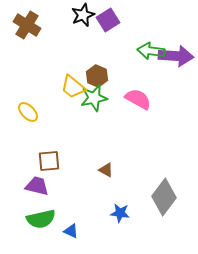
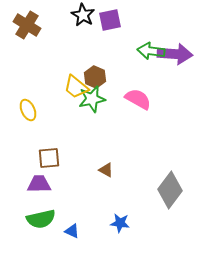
black star: rotated 20 degrees counterclockwise
purple square: moved 2 px right; rotated 20 degrees clockwise
purple arrow: moved 1 px left, 2 px up
brown hexagon: moved 2 px left, 1 px down
yellow trapezoid: moved 3 px right
green star: moved 2 px left, 1 px down
yellow ellipse: moved 2 px up; rotated 20 degrees clockwise
brown square: moved 3 px up
purple trapezoid: moved 2 px right, 2 px up; rotated 15 degrees counterclockwise
gray diamond: moved 6 px right, 7 px up
blue star: moved 10 px down
blue triangle: moved 1 px right
